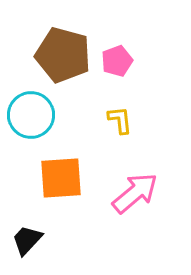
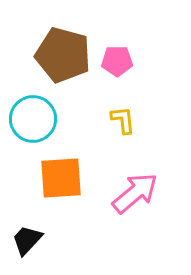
pink pentagon: rotated 20 degrees clockwise
cyan circle: moved 2 px right, 4 px down
yellow L-shape: moved 3 px right
